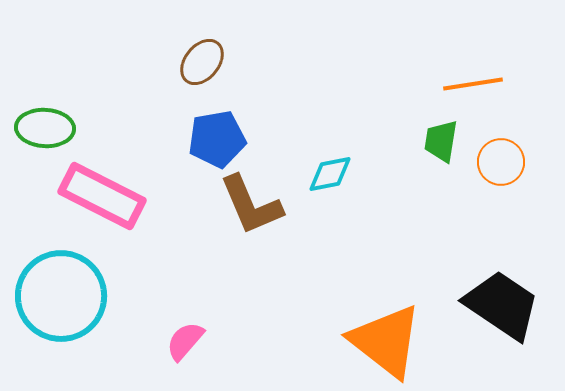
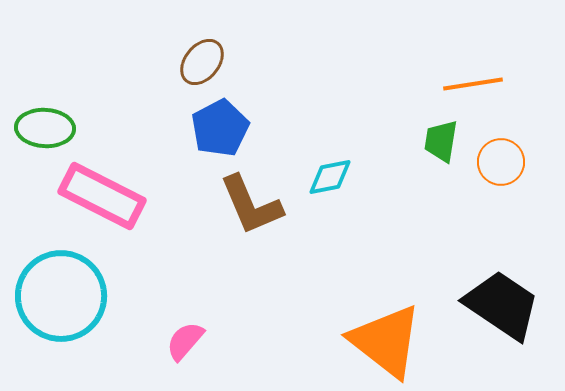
blue pentagon: moved 3 px right, 11 px up; rotated 18 degrees counterclockwise
cyan diamond: moved 3 px down
